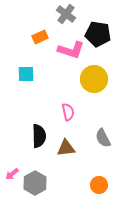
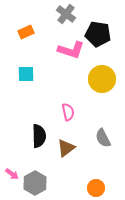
orange rectangle: moved 14 px left, 5 px up
yellow circle: moved 8 px right
brown triangle: rotated 30 degrees counterclockwise
pink arrow: rotated 104 degrees counterclockwise
orange circle: moved 3 px left, 3 px down
